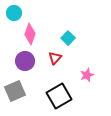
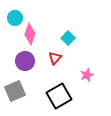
cyan circle: moved 1 px right, 5 px down
